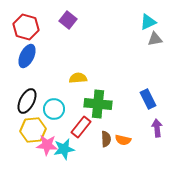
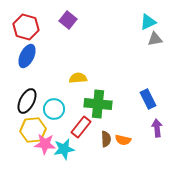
pink star: moved 2 px left, 1 px up
